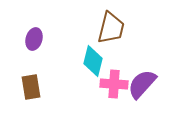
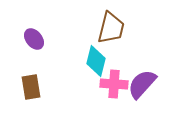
purple ellipse: rotated 55 degrees counterclockwise
cyan diamond: moved 3 px right
